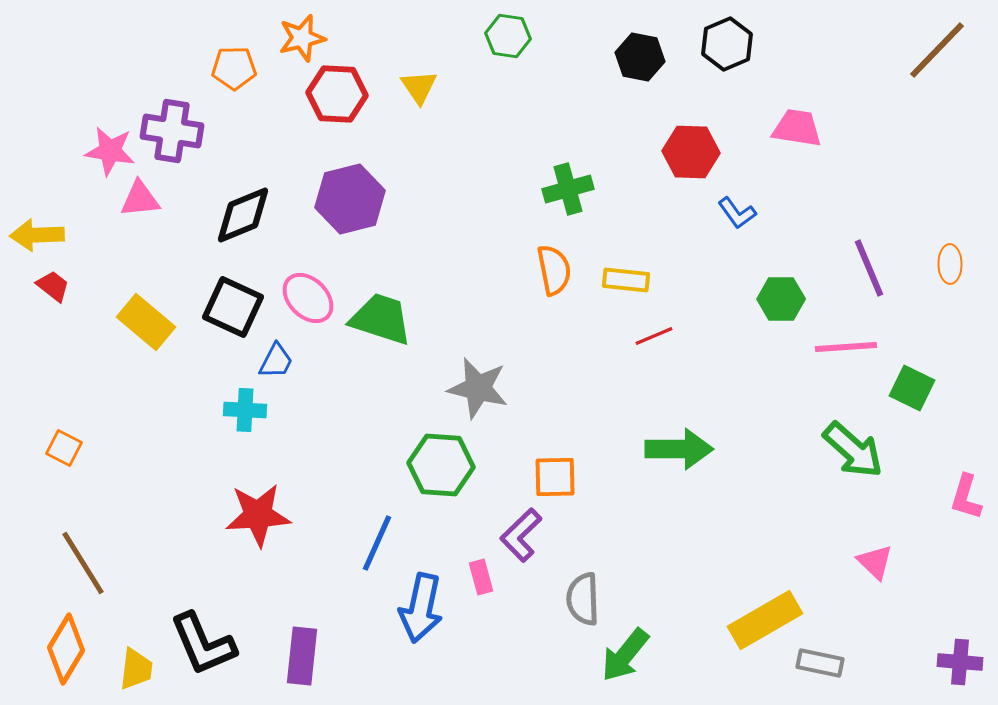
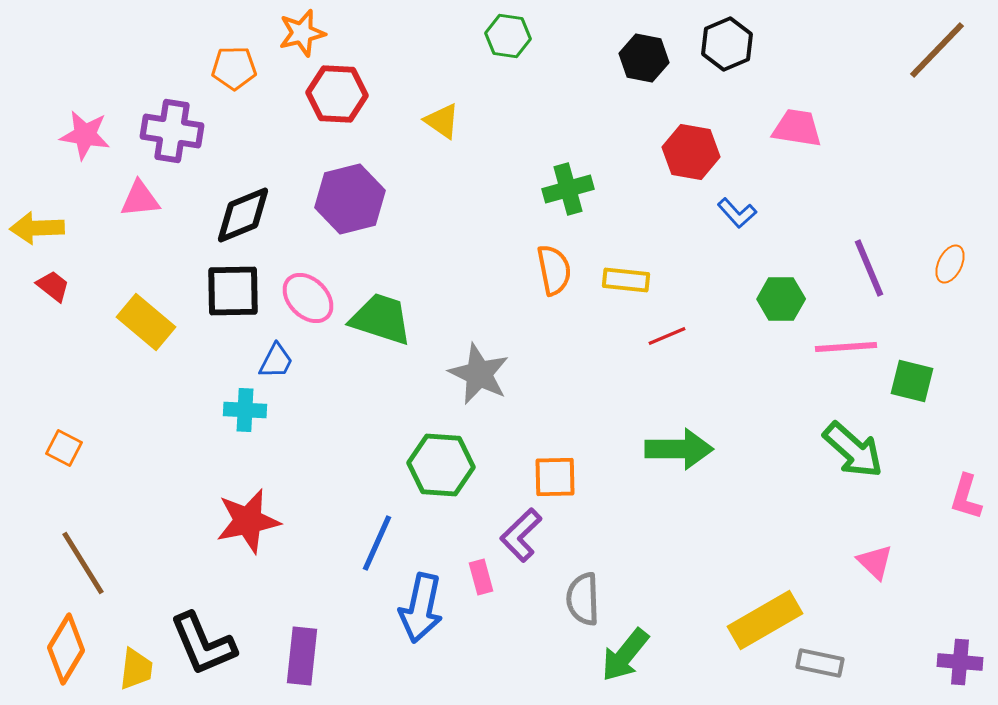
orange star at (302, 38): moved 5 px up
black hexagon at (640, 57): moved 4 px right, 1 px down
yellow triangle at (419, 87): moved 23 px right, 34 px down; rotated 21 degrees counterclockwise
pink star at (110, 151): moved 25 px left, 16 px up
red hexagon at (691, 152): rotated 8 degrees clockwise
blue L-shape at (737, 213): rotated 6 degrees counterclockwise
yellow arrow at (37, 235): moved 7 px up
orange ellipse at (950, 264): rotated 27 degrees clockwise
black square at (233, 307): moved 16 px up; rotated 26 degrees counterclockwise
red line at (654, 336): moved 13 px right
gray star at (478, 388): moved 1 px right, 14 px up; rotated 12 degrees clockwise
green square at (912, 388): moved 7 px up; rotated 12 degrees counterclockwise
red star at (258, 515): moved 10 px left, 6 px down; rotated 8 degrees counterclockwise
